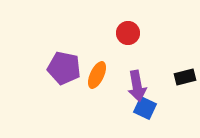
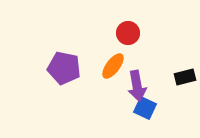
orange ellipse: moved 16 px right, 9 px up; rotated 12 degrees clockwise
